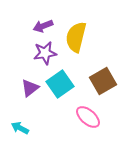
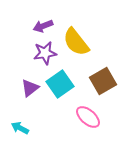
yellow semicircle: moved 5 px down; rotated 52 degrees counterclockwise
